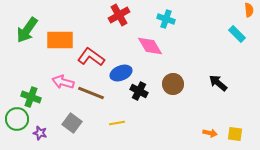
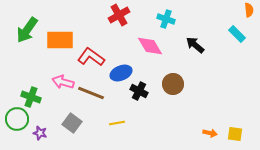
black arrow: moved 23 px left, 38 px up
